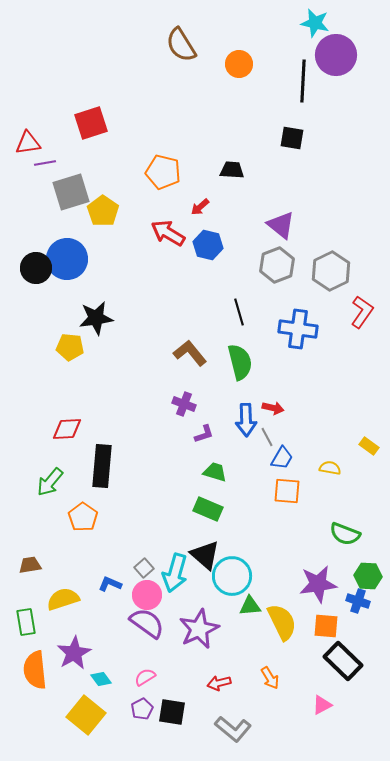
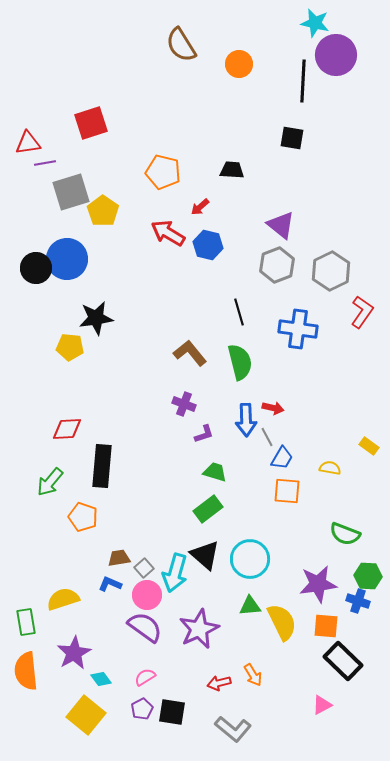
green rectangle at (208, 509): rotated 60 degrees counterclockwise
orange pentagon at (83, 517): rotated 16 degrees counterclockwise
brown trapezoid at (30, 565): moved 89 px right, 7 px up
cyan circle at (232, 576): moved 18 px right, 17 px up
purple semicircle at (147, 623): moved 2 px left, 4 px down
orange semicircle at (35, 670): moved 9 px left, 1 px down
orange arrow at (270, 678): moved 17 px left, 3 px up
